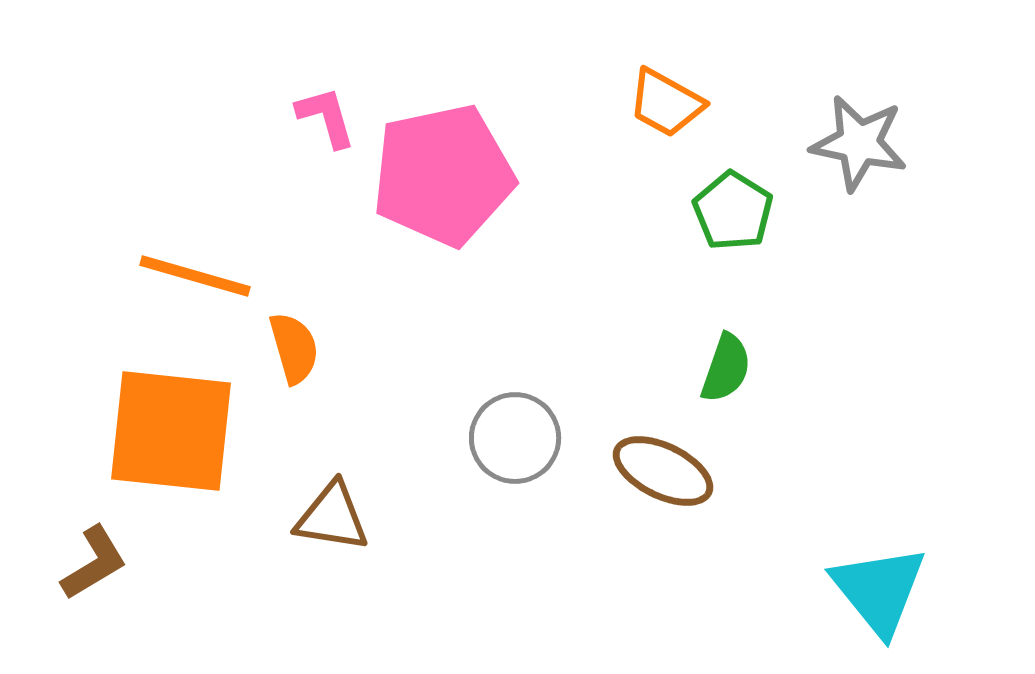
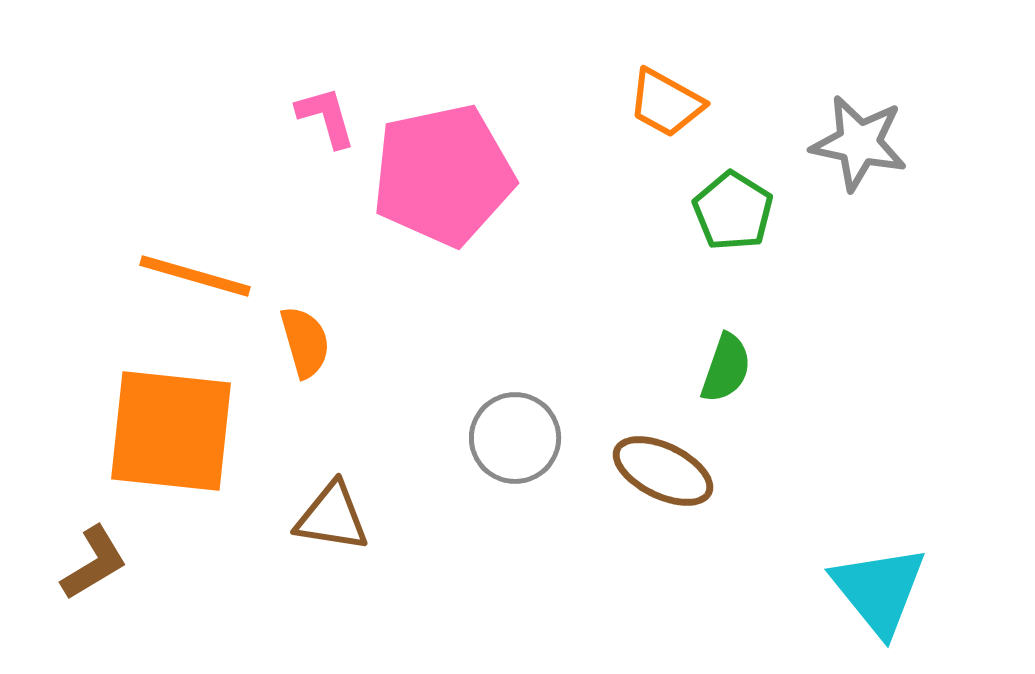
orange semicircle: moved 11 px right, 6 px up
